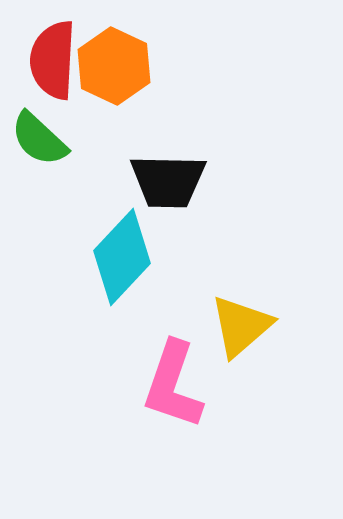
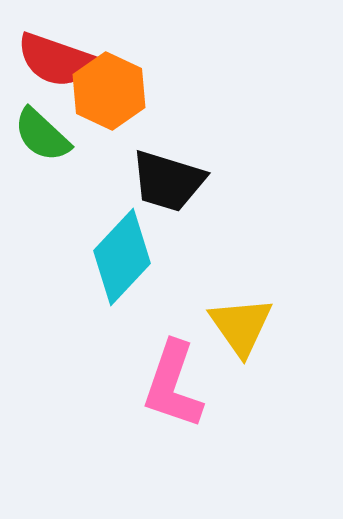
red semicircle: moved 3 px right; rotated 74 degrees counterclockwise
orange hexagon: moved 5 px left, 25 px down
green semicircle: moved 3 px right, 4 px up
black trapezoid: rotated 16 degrees clockwise
yellow triangle: rotated 24 degrees counterclockwise
